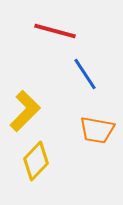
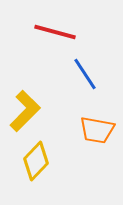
red line: moved 1 px down
